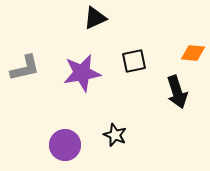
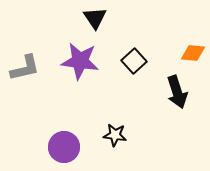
black triangle: rotated 40 degrees counterclockwise
black square: rotated 30 degrees counterclockwise
purple star: moved 2 px left, 12 px up; rotated 18 degrees clockwise
black star: rotated 15 degrees counterclockwise
purple circle: moved 1 px left, 2 px down
